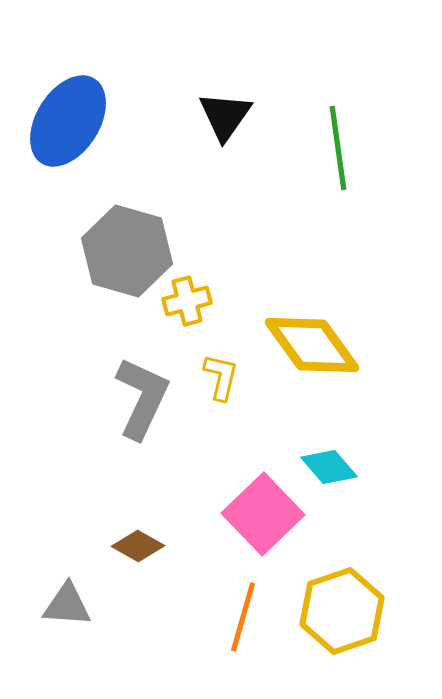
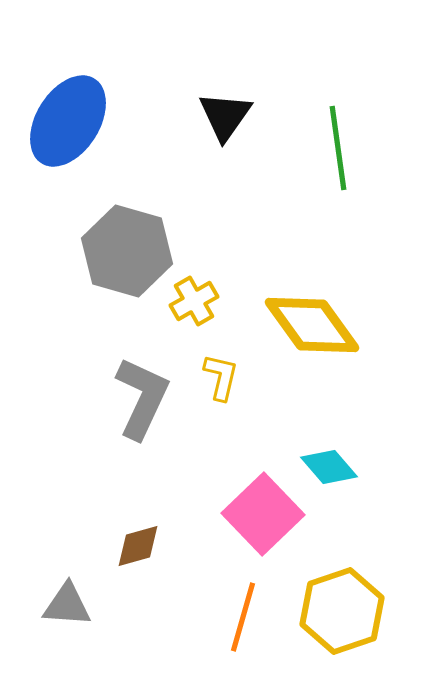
yellow cross: moved 7 px right; rotated 15 degrees counterclockwise
yellow diamond: moved 20 px up
brown diamond: rotated 45 degrees counterclockwise
